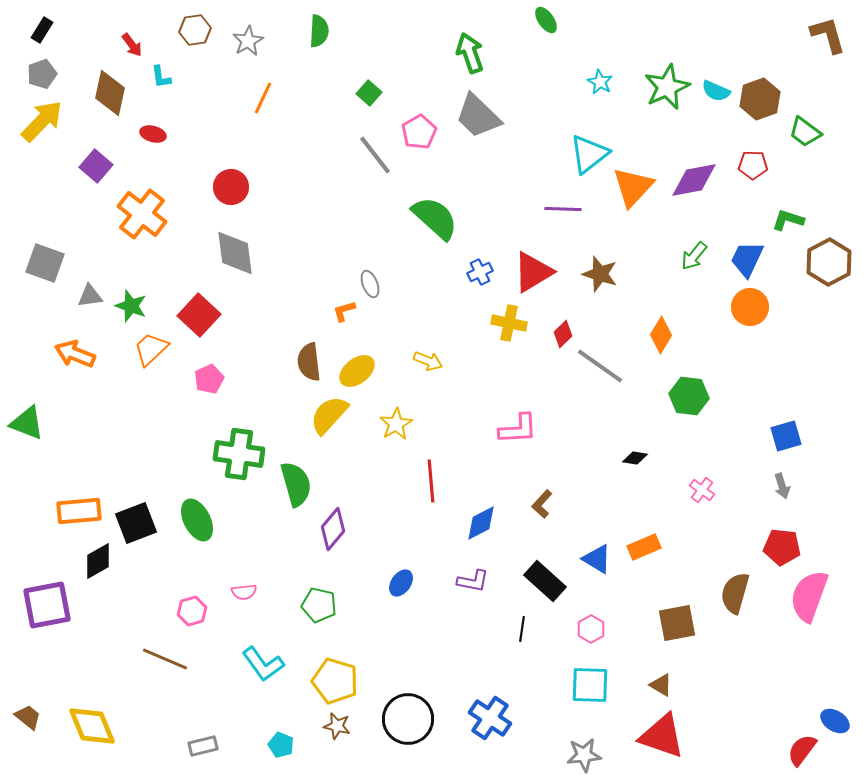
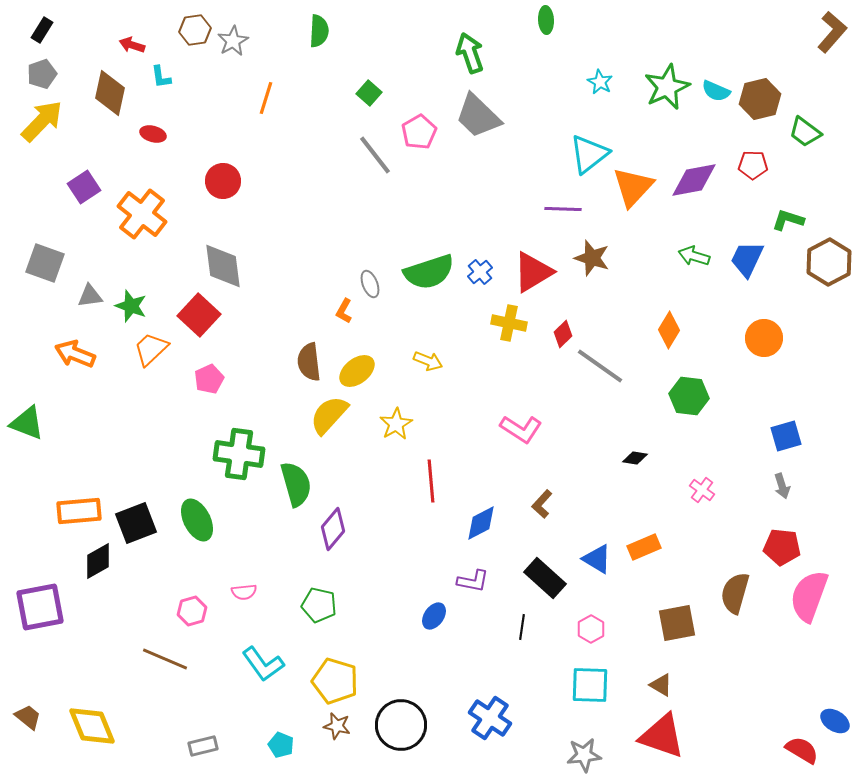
green ellipse at (546, 20): rotated 32 degrees clockwise
brown L-shape at (828, 35): moved 4 px right, 3 px up; rotated 57 degrees clockwise
gray star at (248, 41): moved 15 px left
red arrow at (132, 45): rotated 145 degrees clockwise
orange line at (263, 98): moved 3 px right; rotated 8 degrees counterclockwise
brown hexagon at (760, 99): rotated 6 degrees clockwise
purple square at (96, 166): moved 12 px left, 21 px down; rotated 16 degrees clockwise
red circle at (231, 187): moved 8 px left, 6 px up
green semicircle at (435, 218): moved 6 px left, 54 px down; rotated 120 degrees clockwise
gray diamond at (235, 253): moved 12 px left, 13 px down
green arrow at (694, 256): rotated 68 degrees clockwise
blue cross at (480, 272): rotated 15 degrees counterclockwise
brown star at (600, 274): moved 8 px left, 16 px up
orange circle at (750, 307): moved 14 px right, 31 px down
orange L-shape at (344, 311): rotated 45 degrees counterclockwise
orange diamond at (661, 335): moved 8 px right, 5 px up
pink L-shape at (518, 429): moved 3 px right; rotated 36 degrees clockwise
black rectangle at (545, 581): moved 3 px up
blue ellipse at (401, 583): moved 33 px right, 33 px down
purple square at (47, 605): moved 7 px left, 2 px down
black line at (522, 629): moved 2 px up
black circle at (408, 719): moved 7 px left, 6 px down
red semicircle at (802, 750): rotated 84 degrees clockwise
